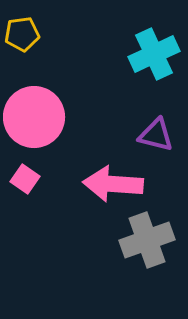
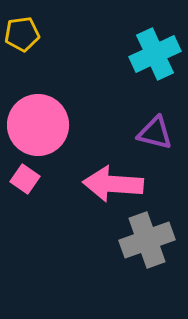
cyan cross: moved 1 px right
pink circle: moved 4 px right, 8 px down
purple triangle: moved 1 px left, 2 px up
